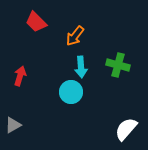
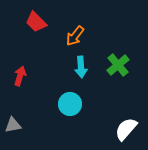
green cross: rotated 35 degrees clockwise
cyan circle: moved 1 px left, 12 px down
gray triangle: rotated 18 degrees clockwise
